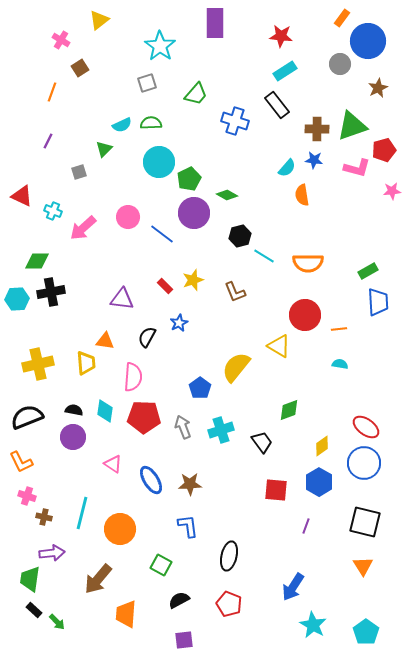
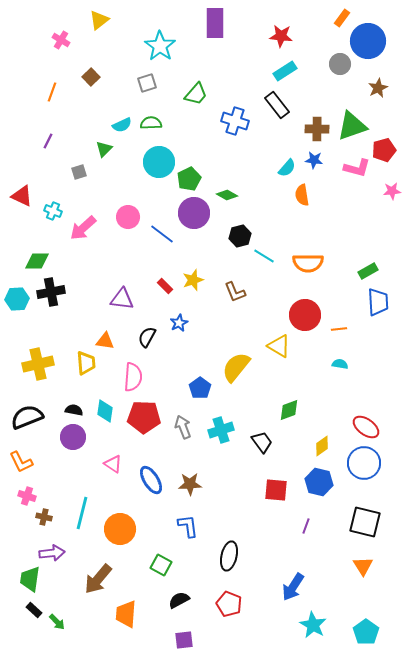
brown square at (80, 68): moved 11 px right, 9 px down; rotated 12 degrees counterclockwise
blue hexagon at (319, 482): rotated 16 degrees counterclockwise
